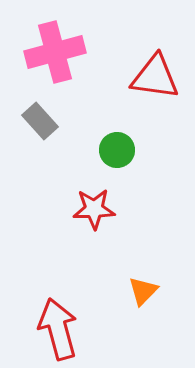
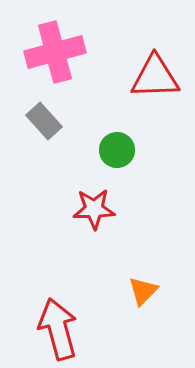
red triangle: rotated 10 degrees counterclockwise
gray rectangle: moved 4 px right
